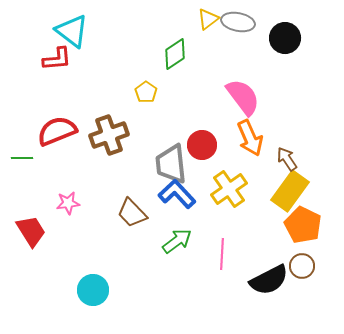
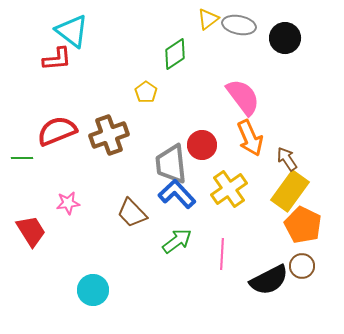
gray ellipse: moved 1 px right, 3 px down
